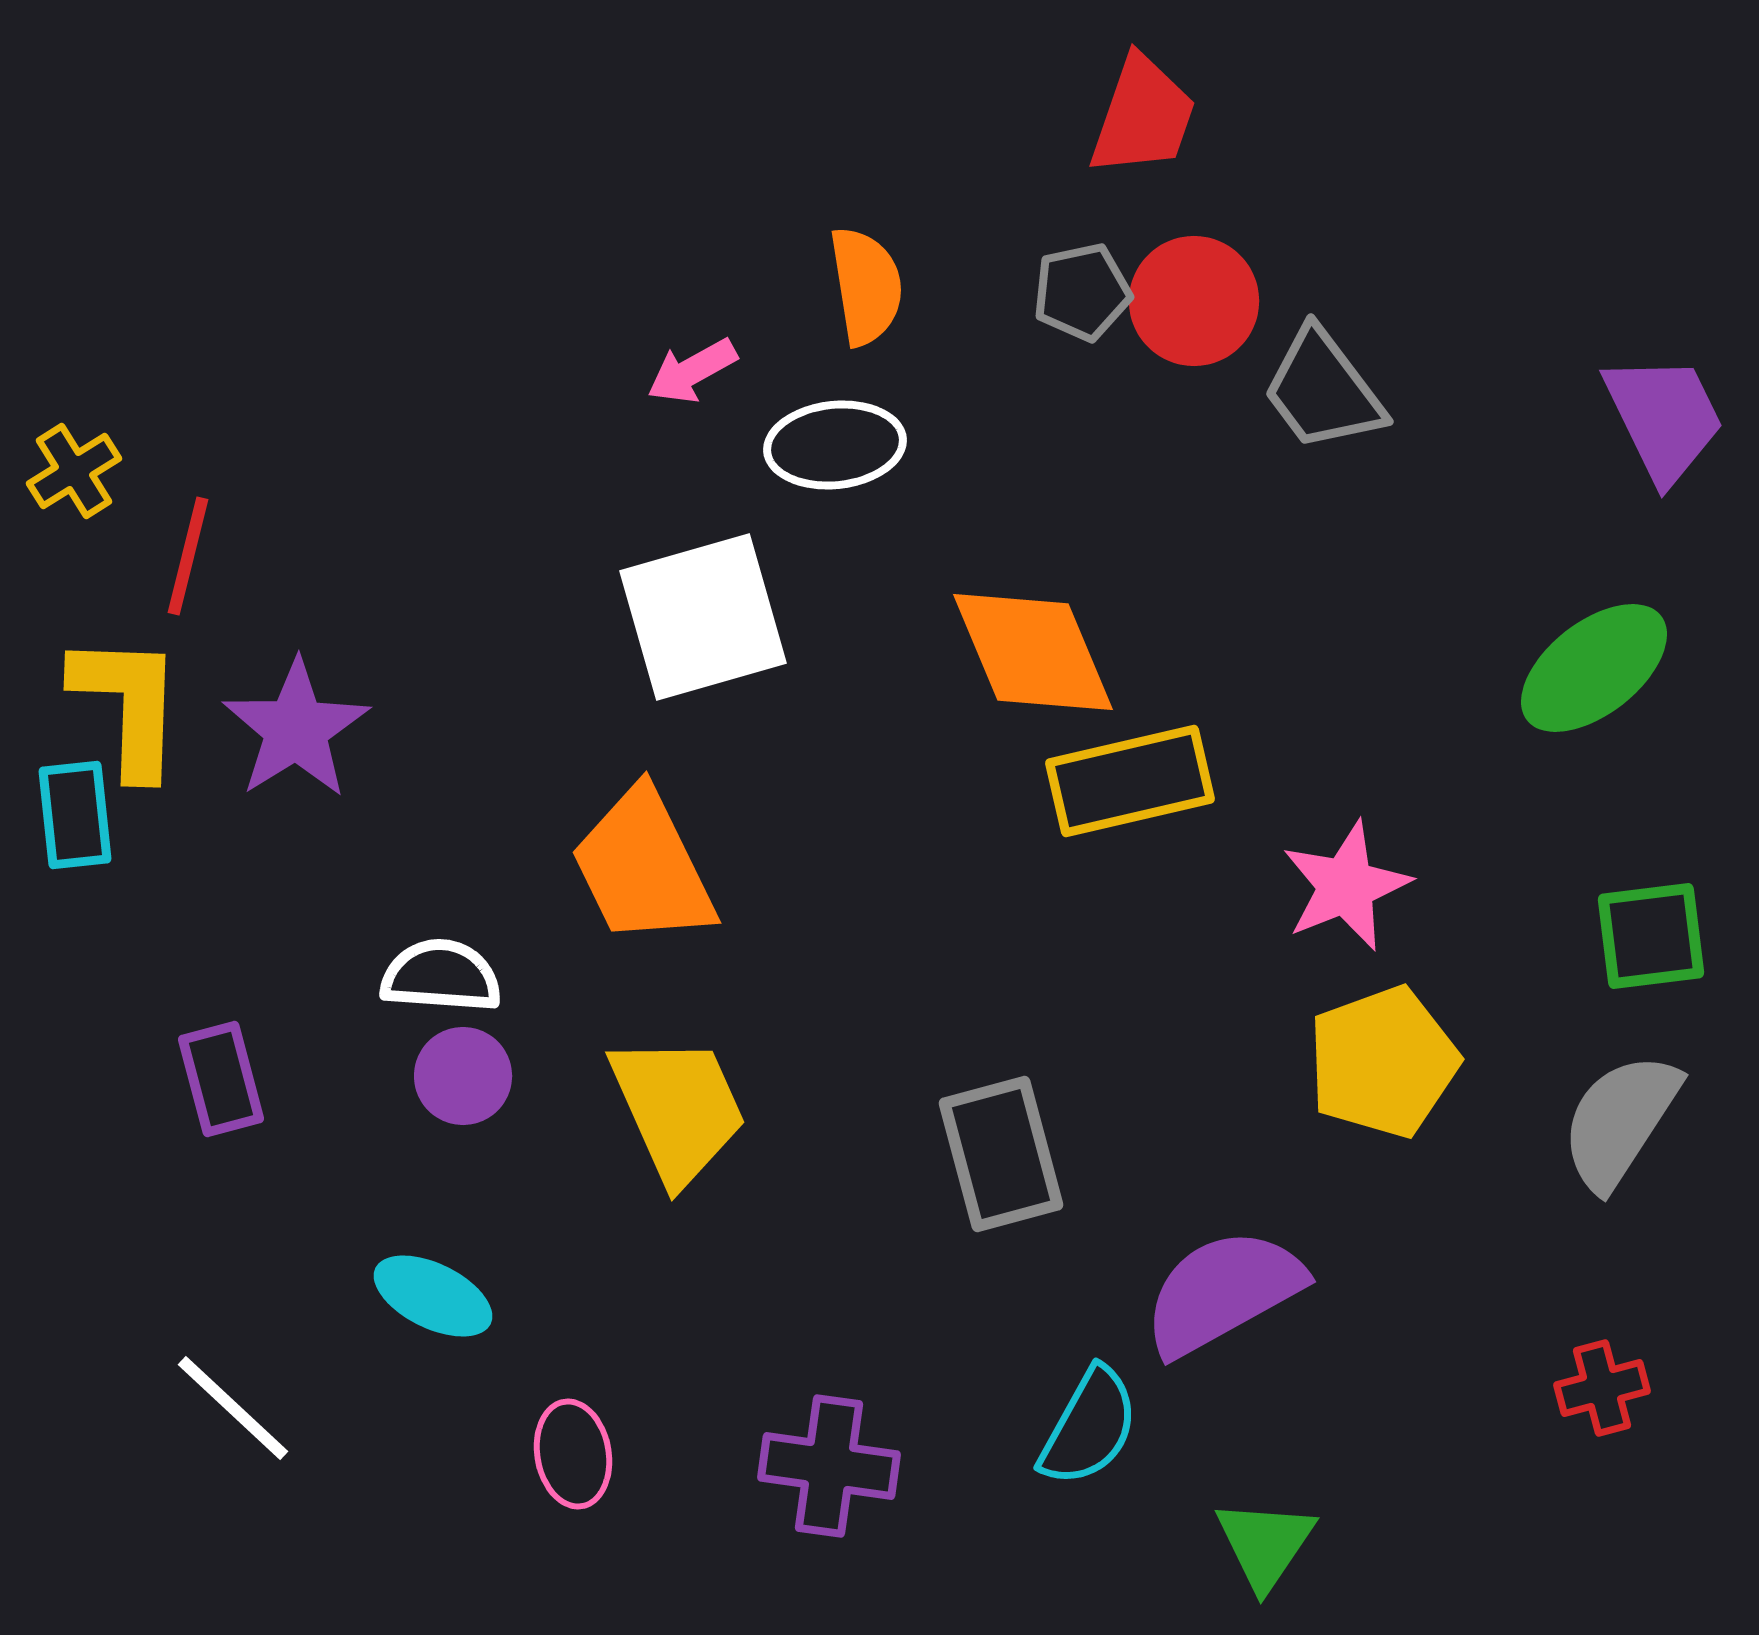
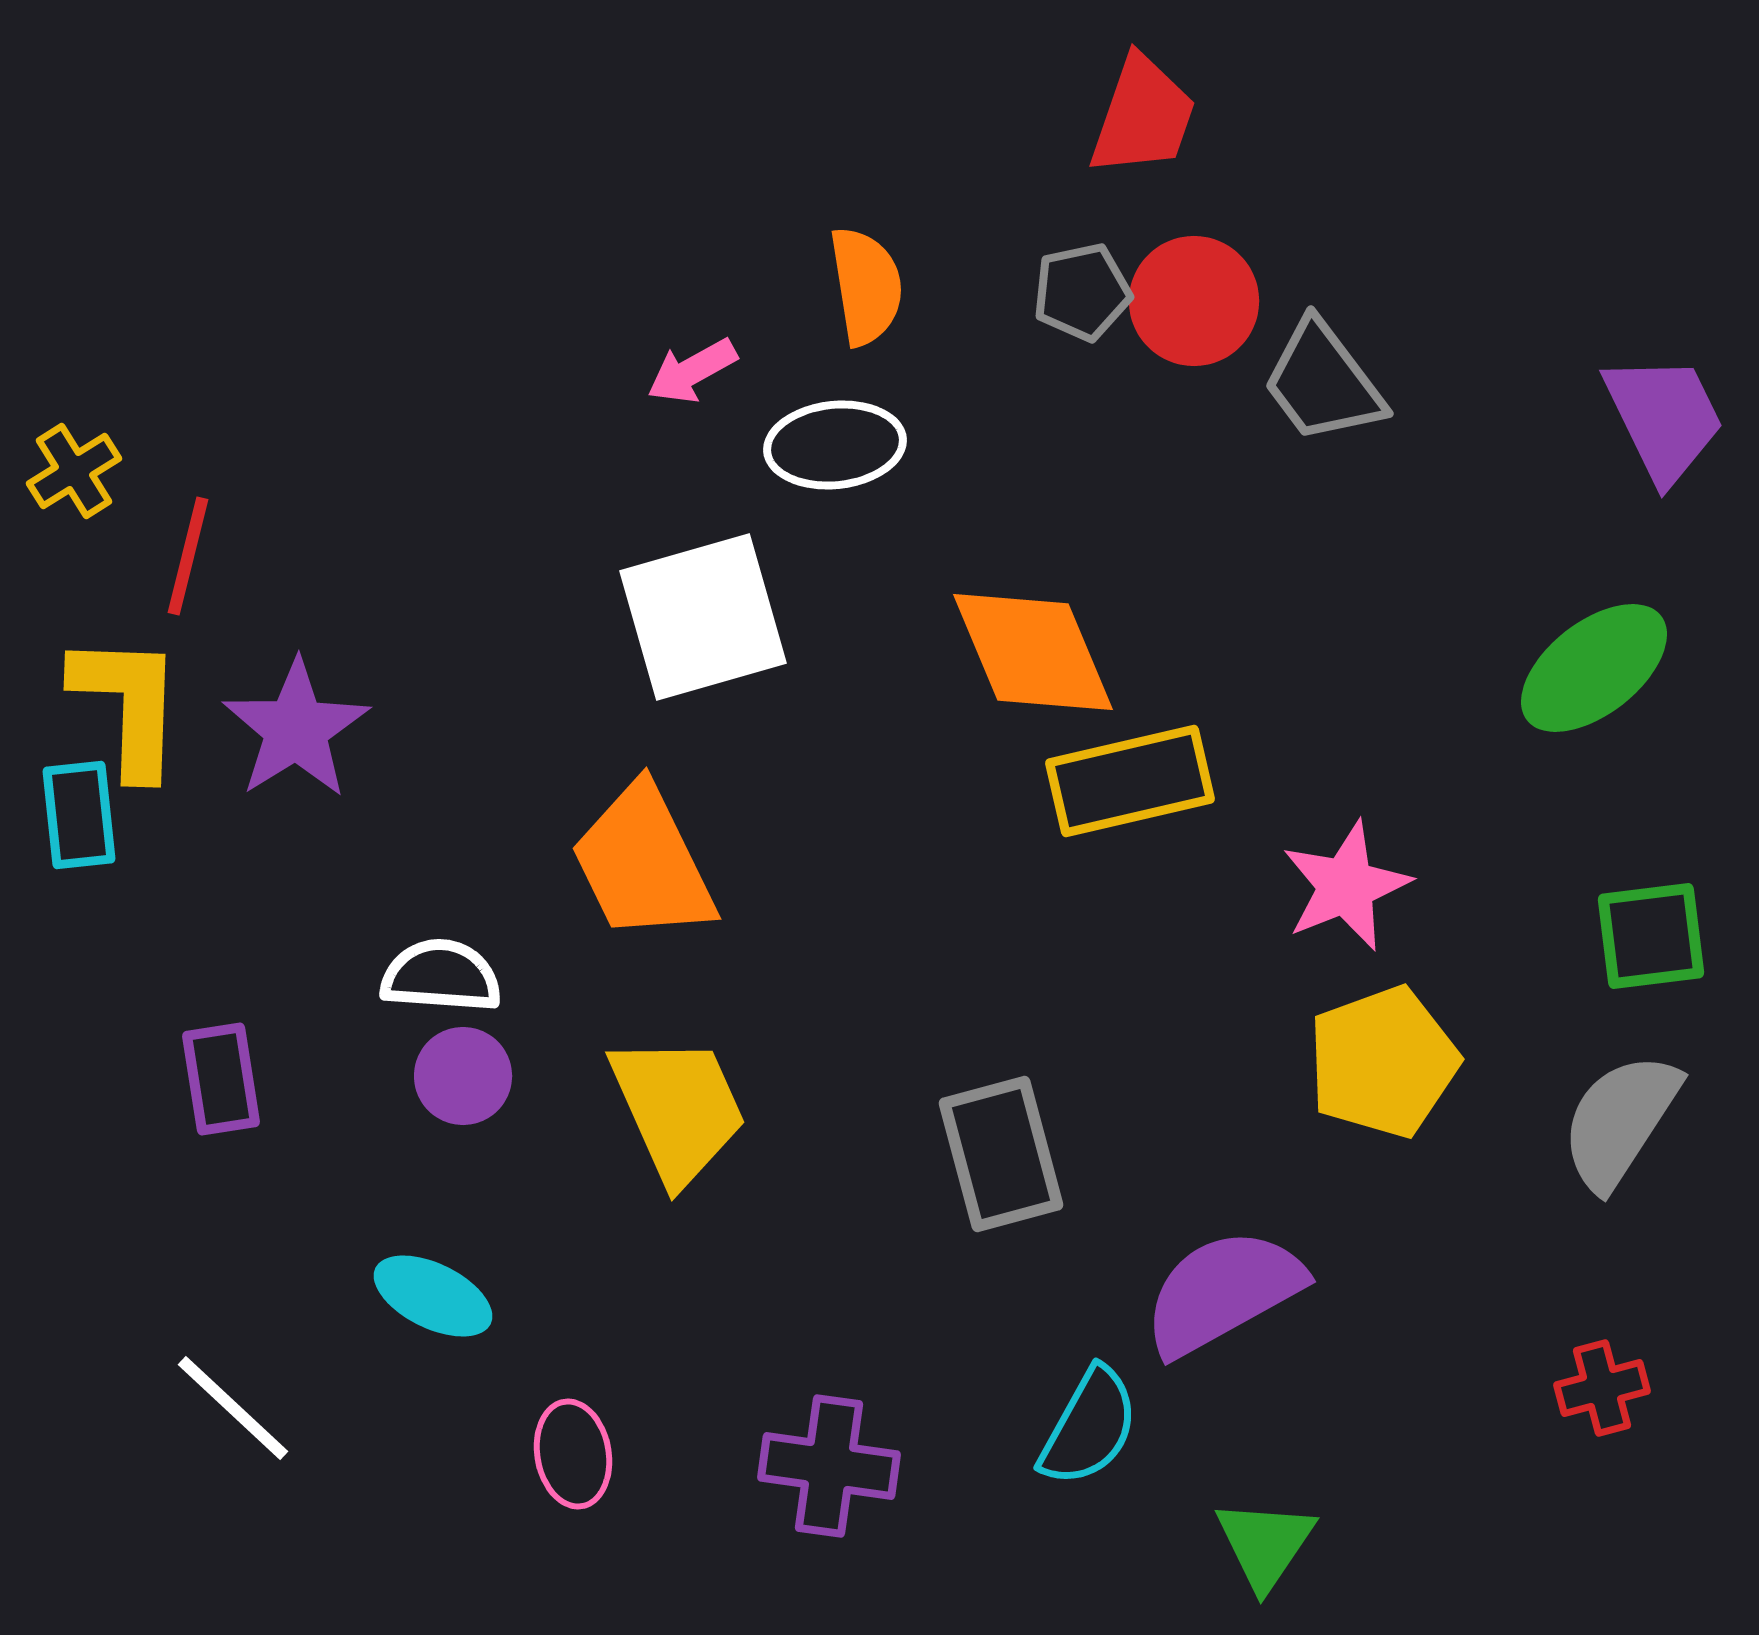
gray trapezoid: moved 8 px up
cyan rectangle: moved 4 px right
orange trapezoid: moved 4 px up
purple rectangle: rotated 6 degrees clockwise
